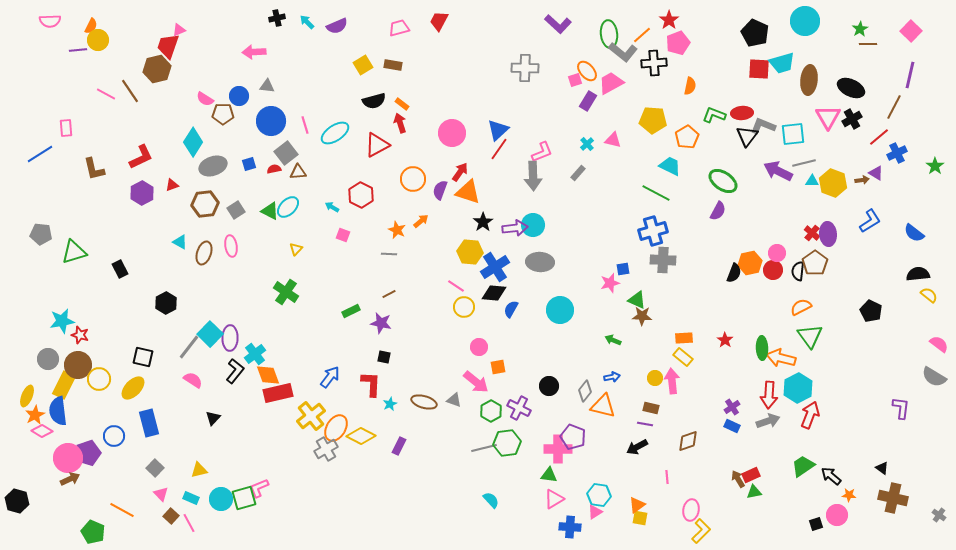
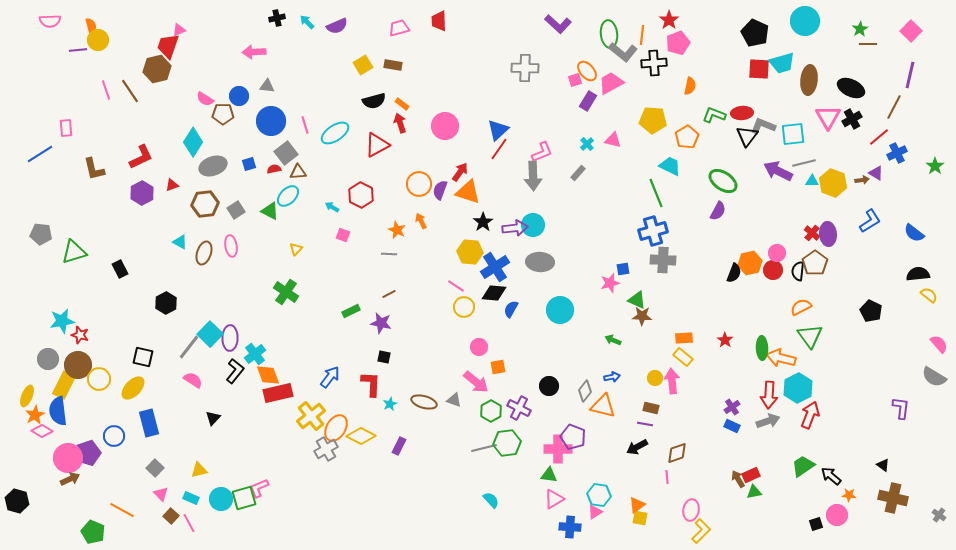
red trapezoid at (439, 21): rotated 30 degrees counterclockwise
orange semicircle at (91, 26): rotated 42 degrees counterclockwise
orange line at (642, 35): rotated 42 degrees counterclockwise
pink line at (106, 94): moved 4 px up; rotated 42 degrees clockwise
pink circle at (452, 133): moved 7 px left, 7 px up
orange circle at (413, 179): moved 6 px right, 5 px down
green line at (656, 193): rotated 40 degrees clockwise
cyan ellipse at (288, 207): moved 11 px up
orange arrow at (421, 221): rotated 77 degrees counterclockwise
pink semicircle at (939, 344): rotated 12 degrees clockwise
brown diamond at (688, 441): moved 11 px left, 12 px down
black triangle at (882, 468): moved 1 px right, 3 px up
